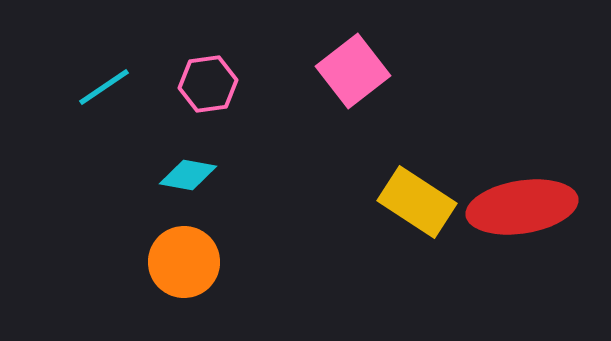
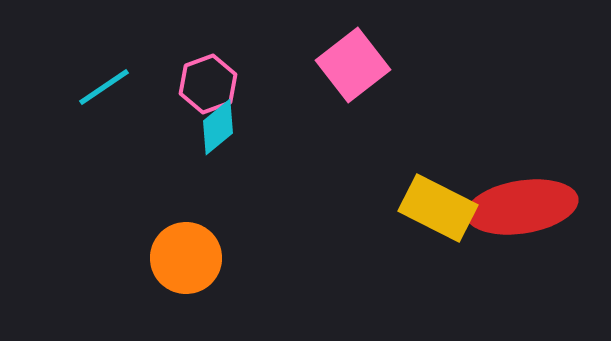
pink square: moved 6 px up
pink hexagon: rotated 12 degrees counterclockwise
cyan diamond: moved 30 px right, 48 px up; rotated 50 degrees counterclockwise
yellow rectangle: moved 21 px right, 6 px down; rotated 6 degrees counterclockwise
orange circle: moved 2 px right, 4 px up
